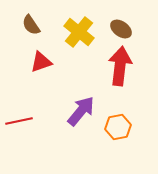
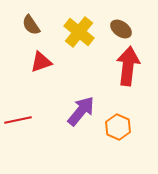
red arrow: moved 8 px right
red line: moved 1 px left, 1 px up
orange hexagon: rotated 25 degrees counterclockwise
